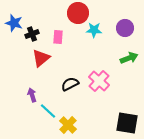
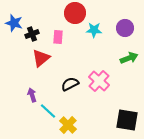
red circle: moved 3 px left
black square: moved 3 px up
